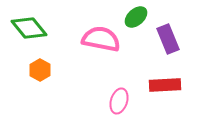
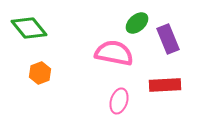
green ellipse: moved 1 px right, 6 px down
pink semicircle: moved 13 px right, 14 px down
orange hexagon: moved 3 px down; rotated 10 degrees clockwise
